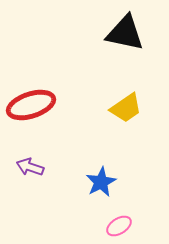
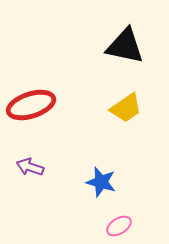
black triangle: moved 13 px down
blue star: rotated 28 degrees counterclockwise
